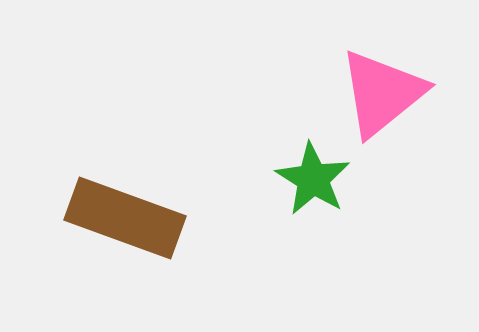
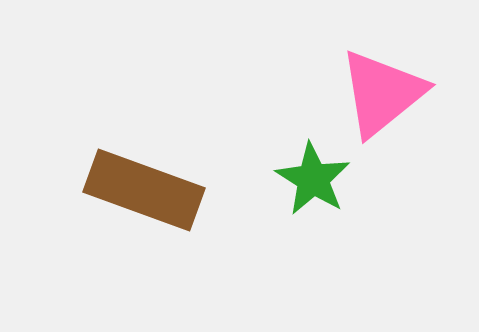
brown rectangle: moved 19 px right, 28 px up
